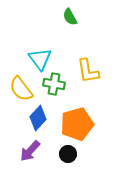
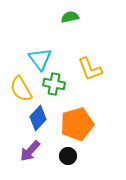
green semicircle: rotated 108 degrees clockwise
yellow L-shape: moved 2 px right, 2 px up; rotated 12 degrees counterclockwise
yellow semicircle: rotated 8 degrees clockwise
black circle: moved 2 px down
